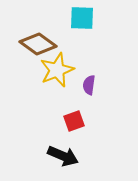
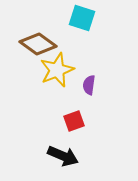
cyan square: rotated 16 degrees clockwise
